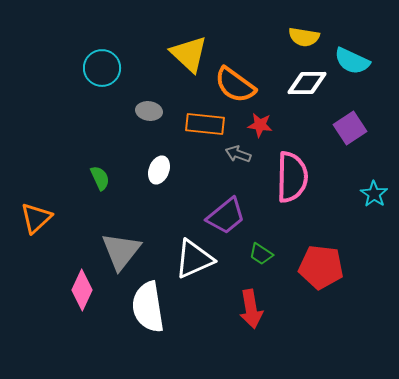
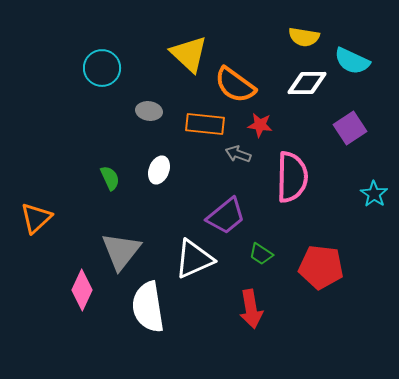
green semicircle: moved 10 px right
